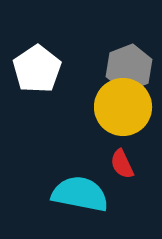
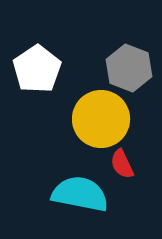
gray hexagon: rotated 18 degrees counterclockwise
yellow circle: moved 22 px left, 12 px down
